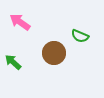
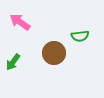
green semicircle: rotated 30 degrees counterclockwise
green arrow: rotated 96 degrees counterclockwise
